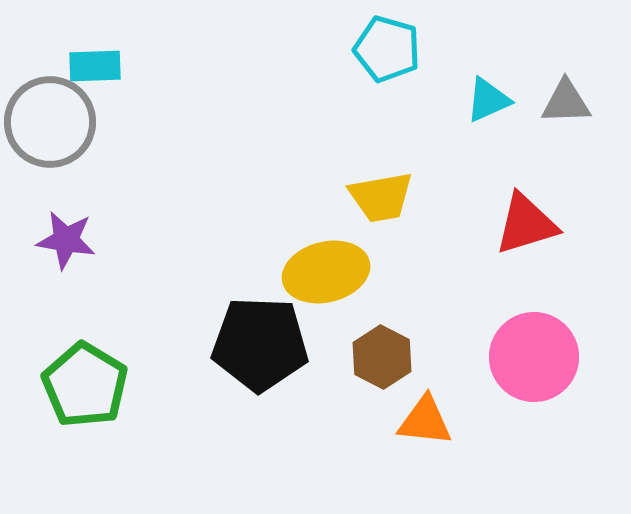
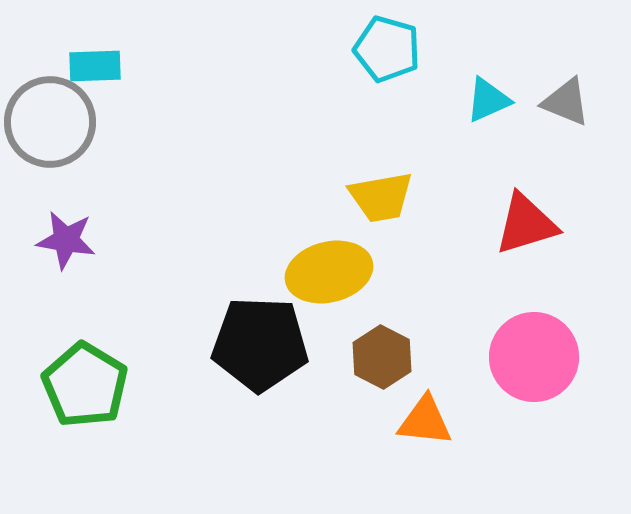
gray triangle: rotated 24 degrees clockwise
yellow ellipse: moved 3 px right
